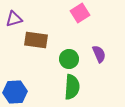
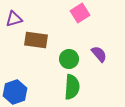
purple semicircle: rotated 18 degrees counterclockwise
blue hexagon: rotated 15 degrees counterclockwise
